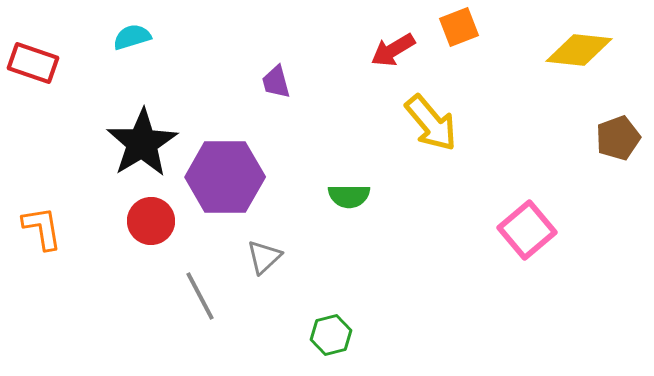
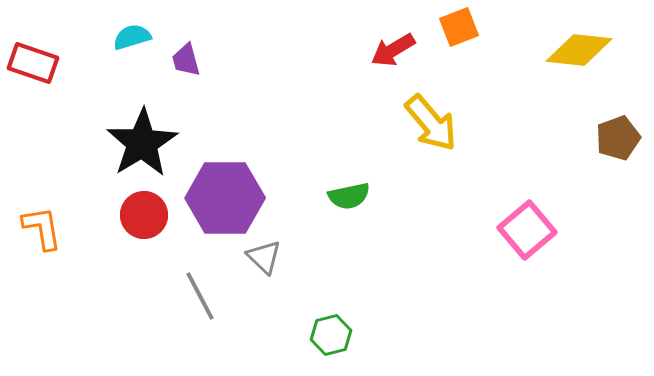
purple trapezoid: moved 90 px left, 22 px up
purple hexagon: moved 21 px down
green semicircle: rotated 12 degrees counterclockwise
red circle: moved 7 px left, 6 px up
gray triangle: rotated 33 degrees counterclockwise
